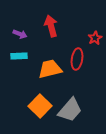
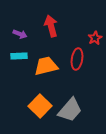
orange trapezoid: moved 4 px left, 3 px up
